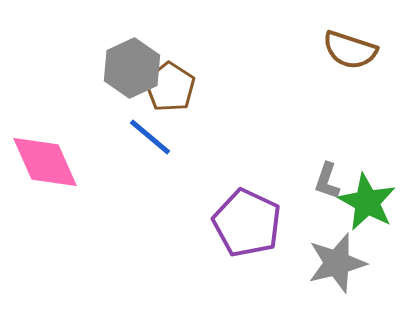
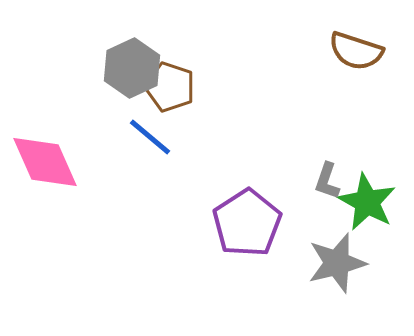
brown semicircle: moved 6 px right, 1 px down
brown pentagon: rotated 15 degrees counterclockwise
purple pentagon: rotated 14 degrees clockwise
